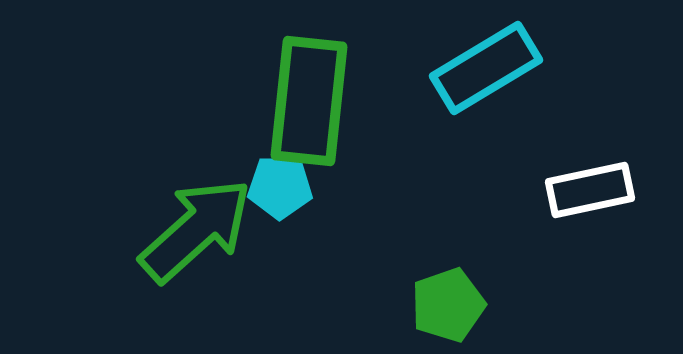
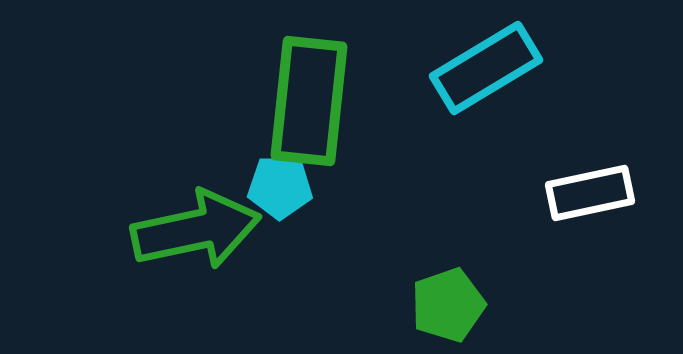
white rectangle: moved 3 px down
green arrow: rotated 30 degrees clockwise
